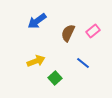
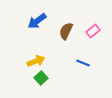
brown semicircle: moved 2 px left, 2 px up
blue line: rotated 16 degrees counterclockwise
green square: moved 14 px left
